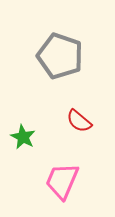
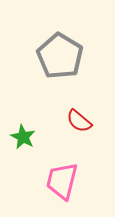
gray pentagon: rotated 12 degrees clockwise
pink trapezoid: rotated 9 degrees counterclockwise
